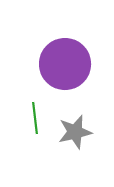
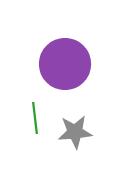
gray star: rotated 8 degrees clockwise
